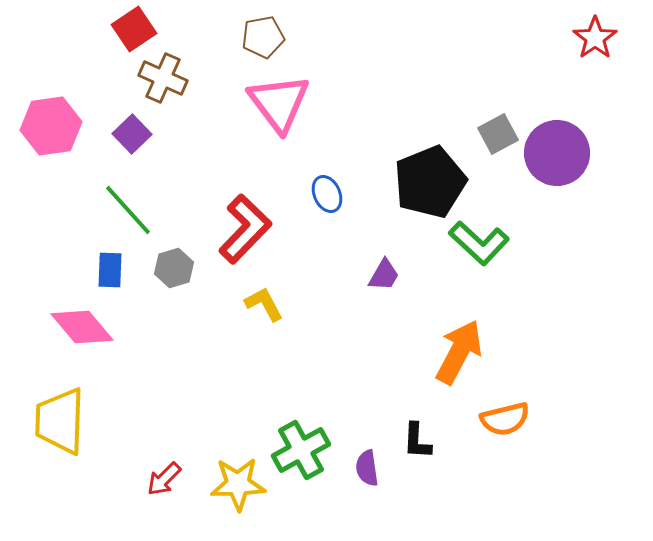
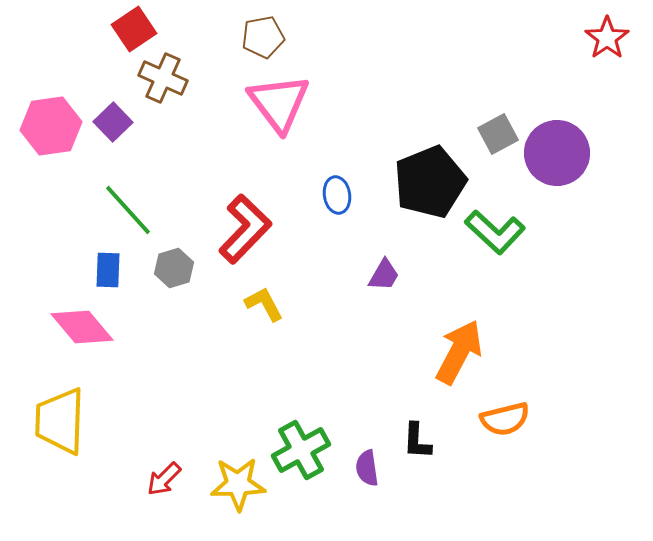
red star: moved 12 px right
purple square: moved 19 px left, 12 px up
blue ellipse: moved 10 px right, 1 px down; rotated 15 degrees clockwise
green L-shape: moved 16 px right, 11 px up
blue rectangle: moved 2 px left
